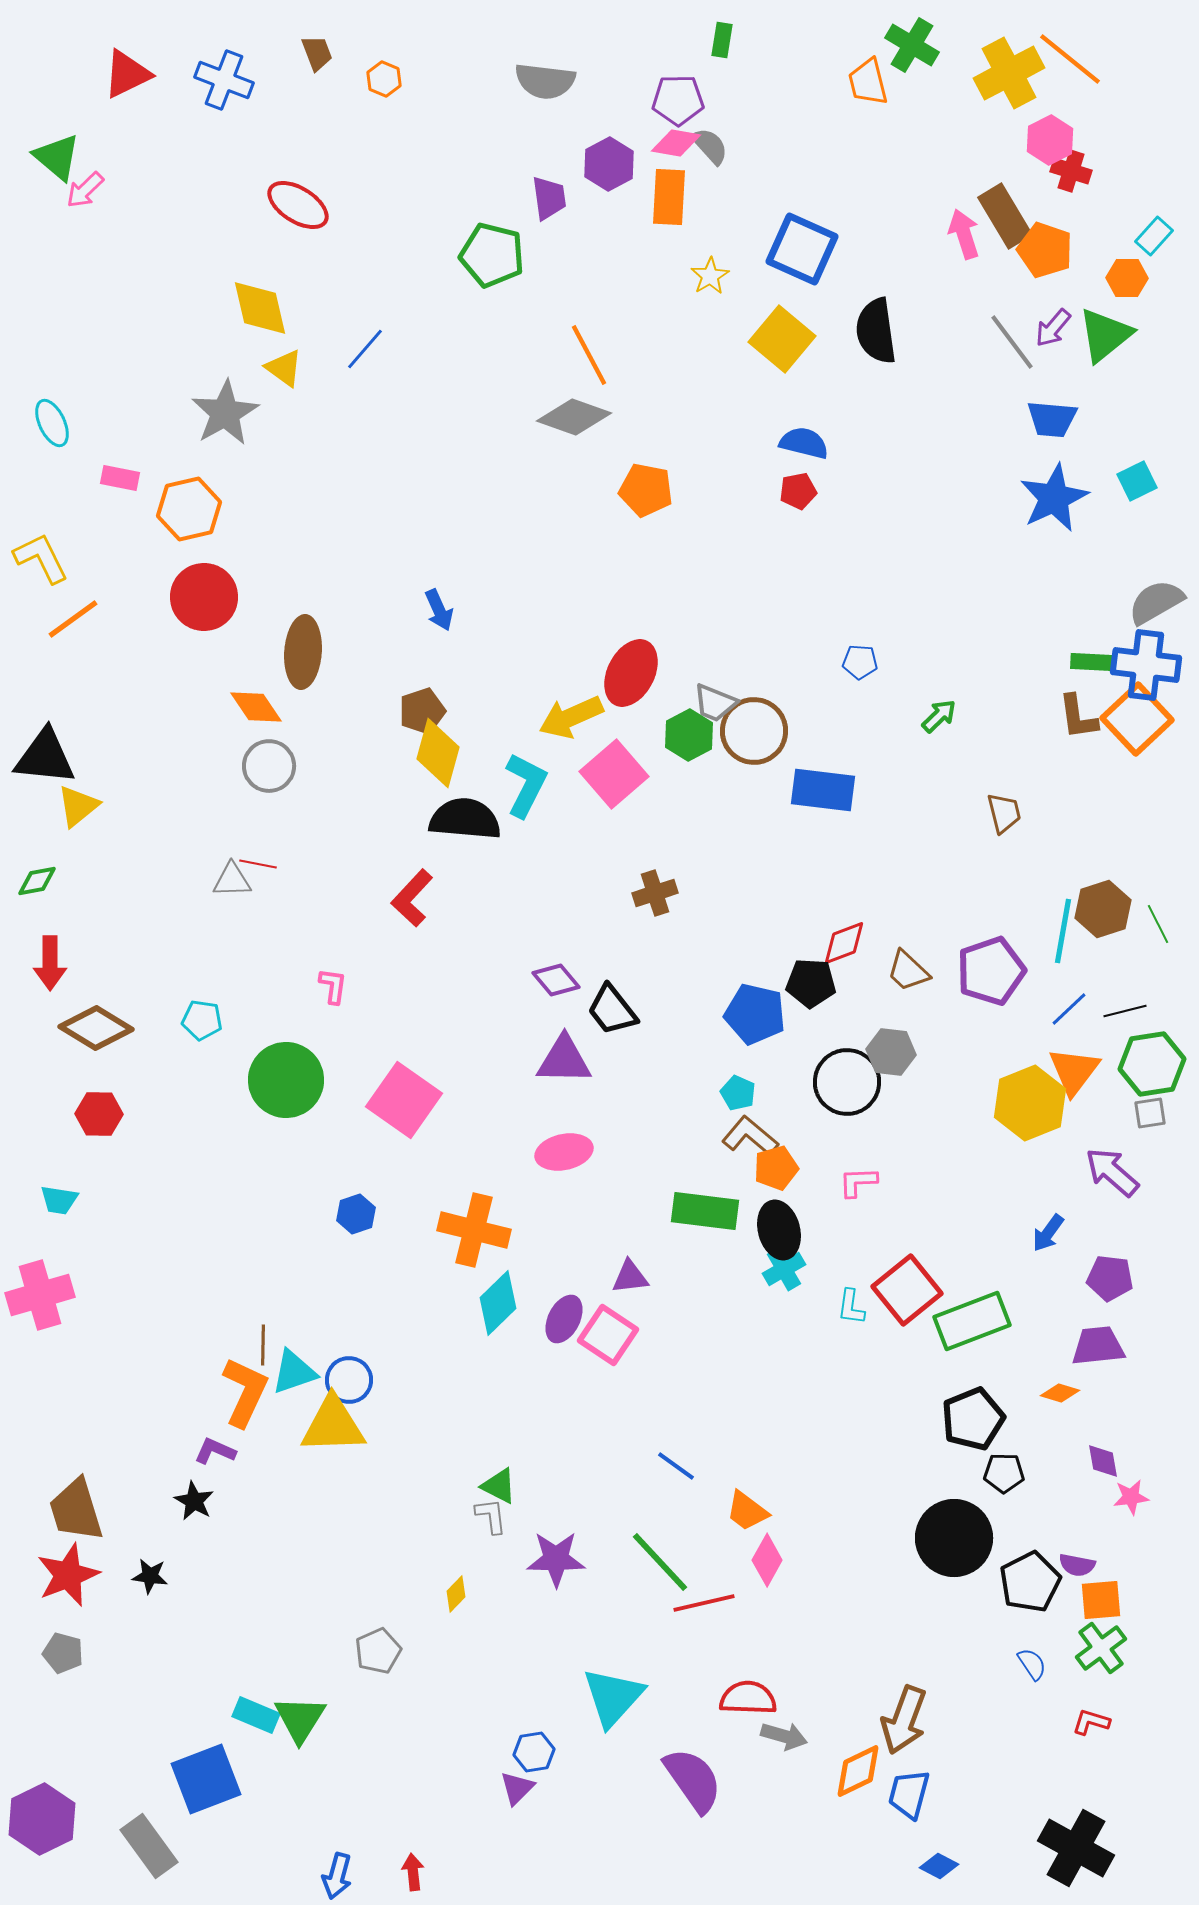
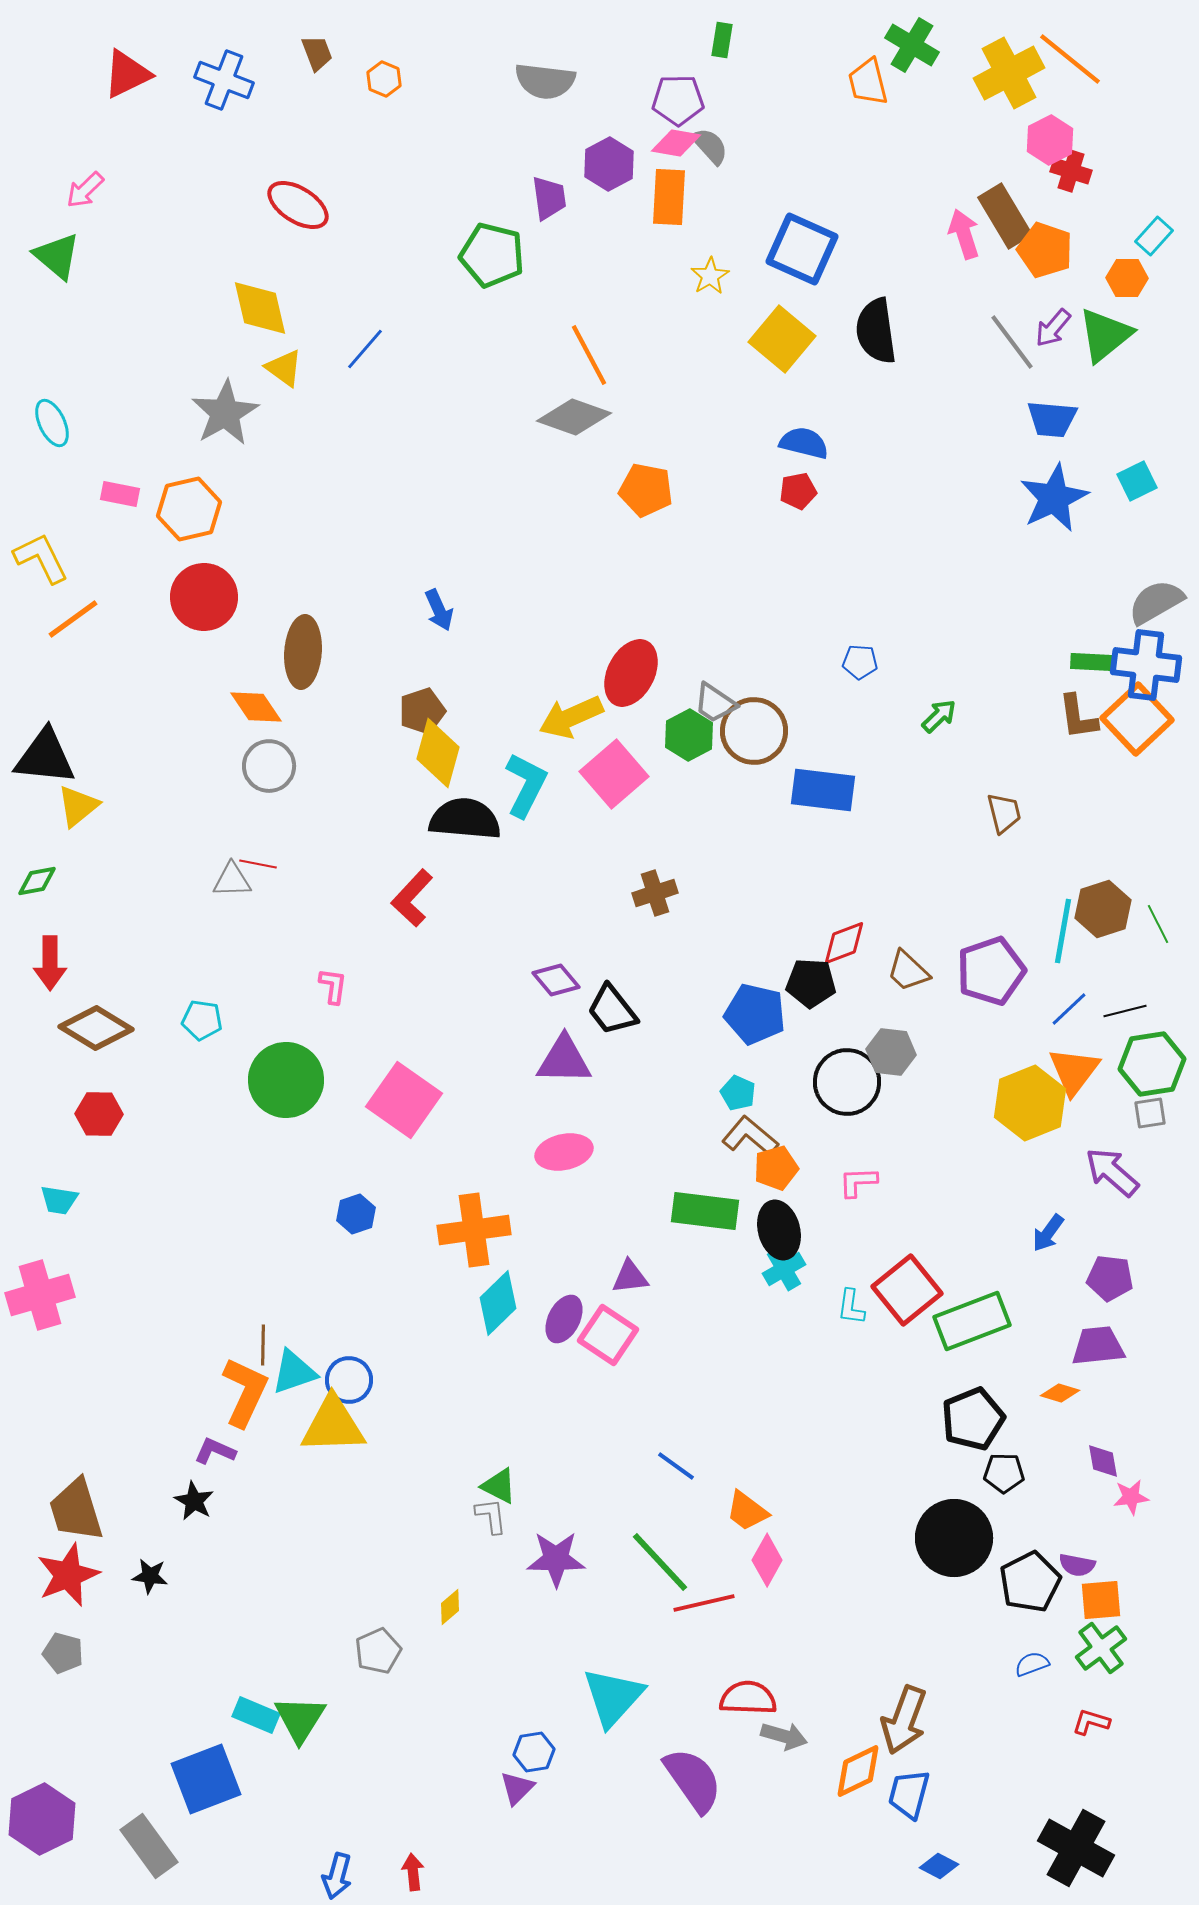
green triangle at (57, 157): moved 99 px down
pink rectangle at (120, 478): moved 16 px down
gray trapezoid at (715, 703): rotated 12 degrees clockwise
orange cross at (474, 1230): rotated 22 degrees counterclockwise
yellow diamond at (456, 1594): moved 6 px left, 13 px down; rotated 6 degrees clockwise
blue semicircle at (1032, 1664): rotated 76 degrees counterclockwise
